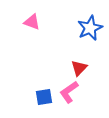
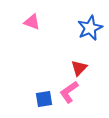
blue square: moved 2 px down
